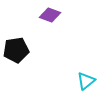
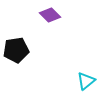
purple diamond: rotated 25 degrees clockwise
